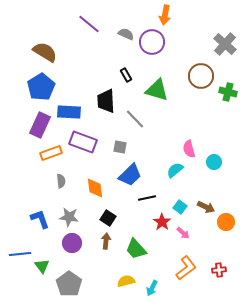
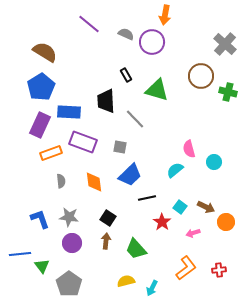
orange diamond at (95, 188): moved 1 px left, 6 px up
pink arrow at (183, 233): moved 10 px right; rotated 120 degrees clockwise
